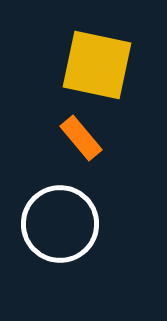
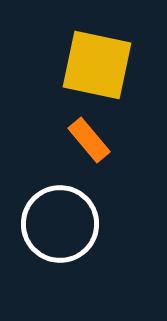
orange rectangle: moved 8 px right, 2 px down
